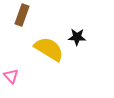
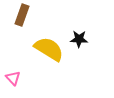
black star: moved 2 px right, 2 px down
pink triangle: moved 2 px right, 2 px down
